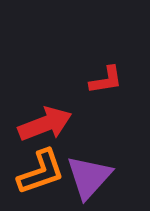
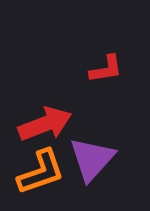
red L-shape: moved 11 px up
purple triangle: moved 3 px right, 18 px up
